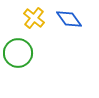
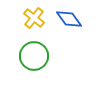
green circle: moved 16 px right, 3 px down
